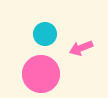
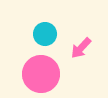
pink arrow: rotated 25 degrees counterclockwise
